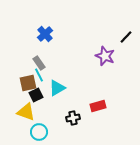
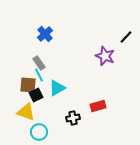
brown square: moved 2 px down; rotated 18 degrees clockwise
